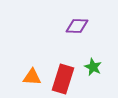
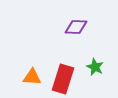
purple diamond: moved 1 px left, 1 px down
green star: moved 2 px right
